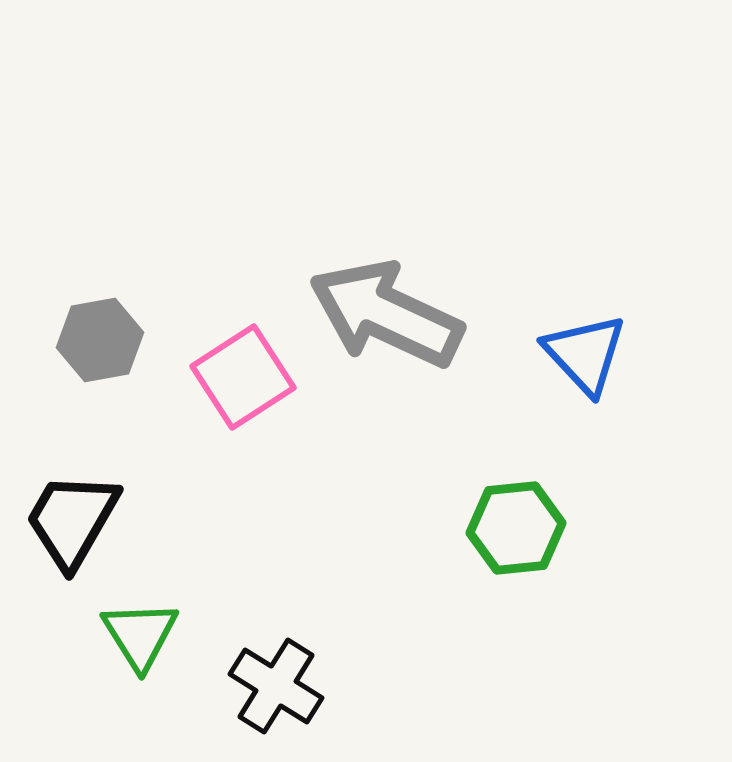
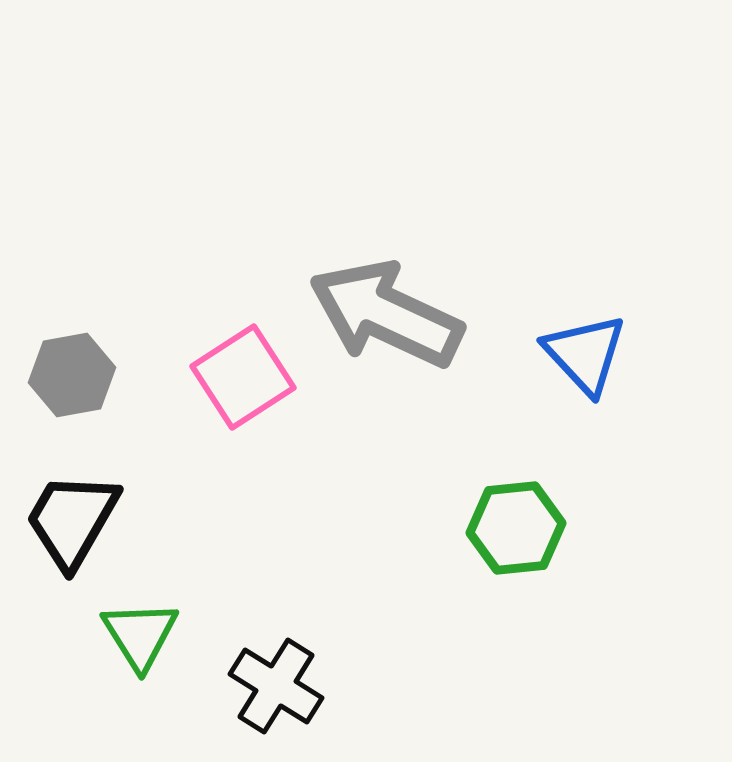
gray hexagon: moved 28 px left, 35 px down
